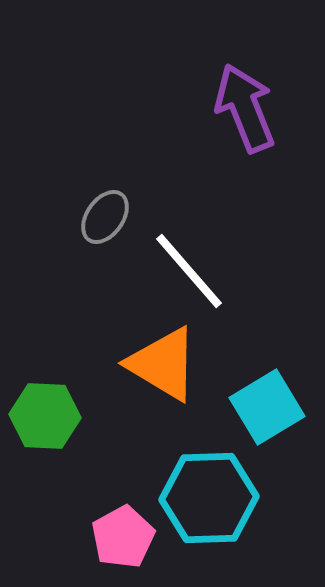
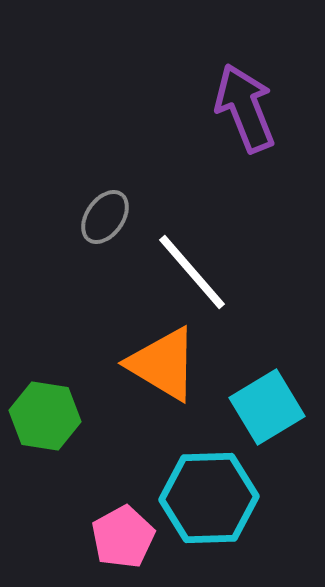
white line: moved 3 px right, 1 px down
green hexagon: rotated 6 degrees clockwise
